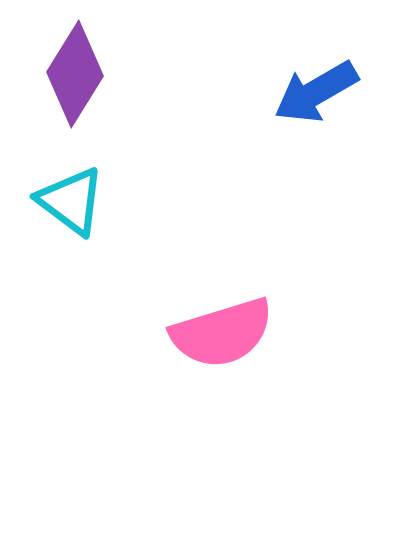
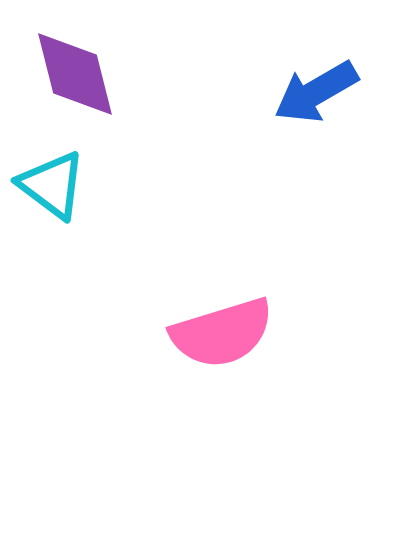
purple diamond: rotated 46 degrees counterclockwise
cyan triangle: moved 19 px left, 16 px up
